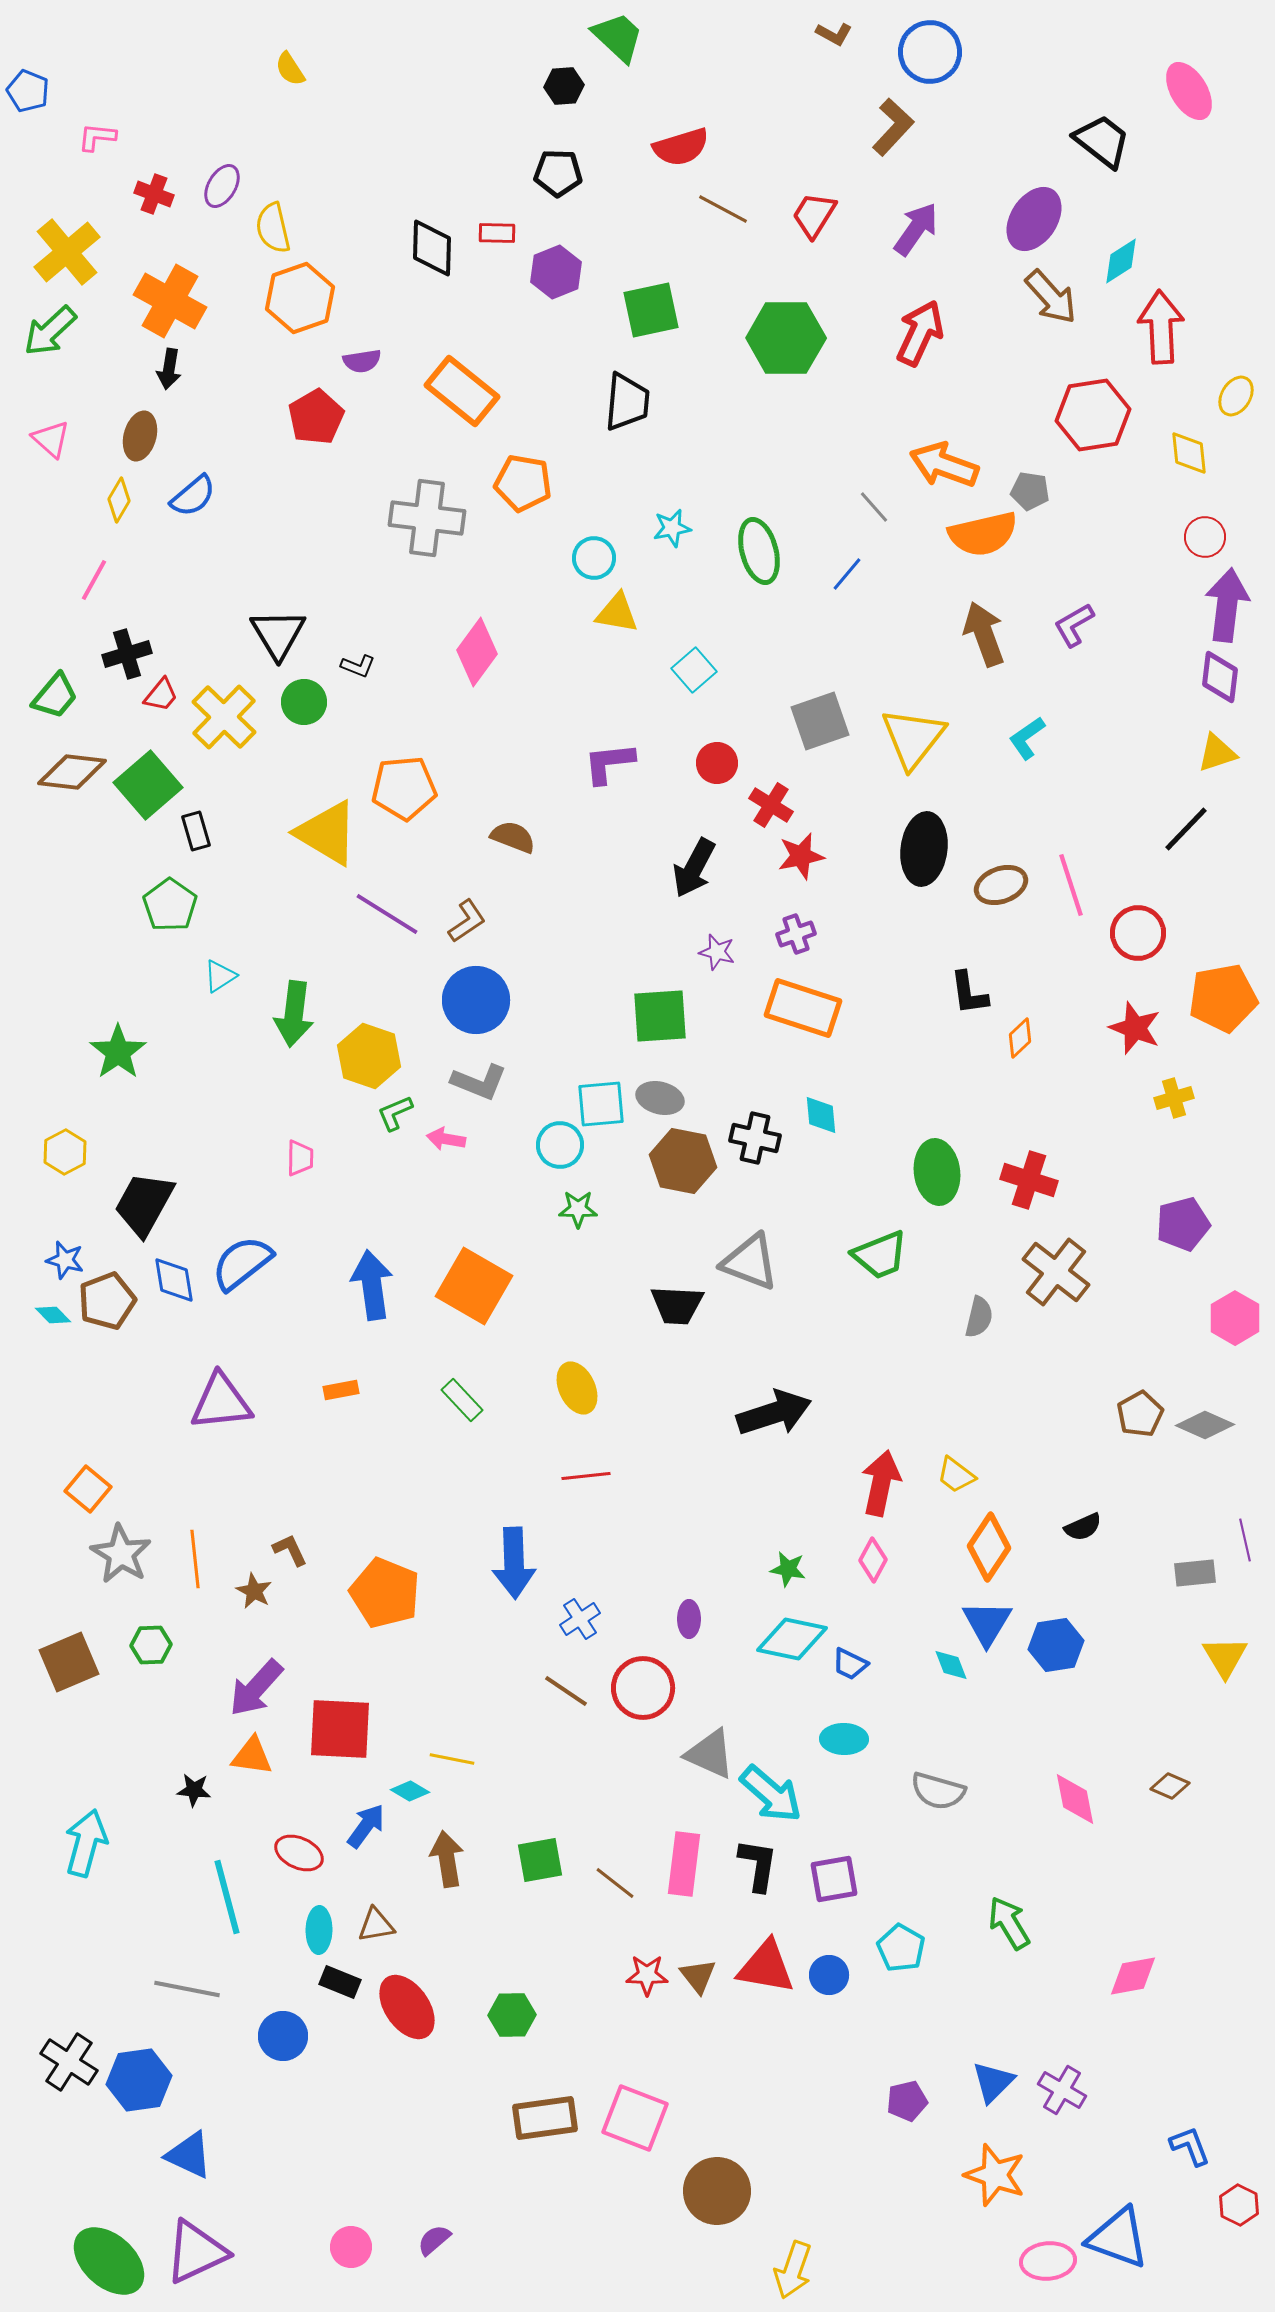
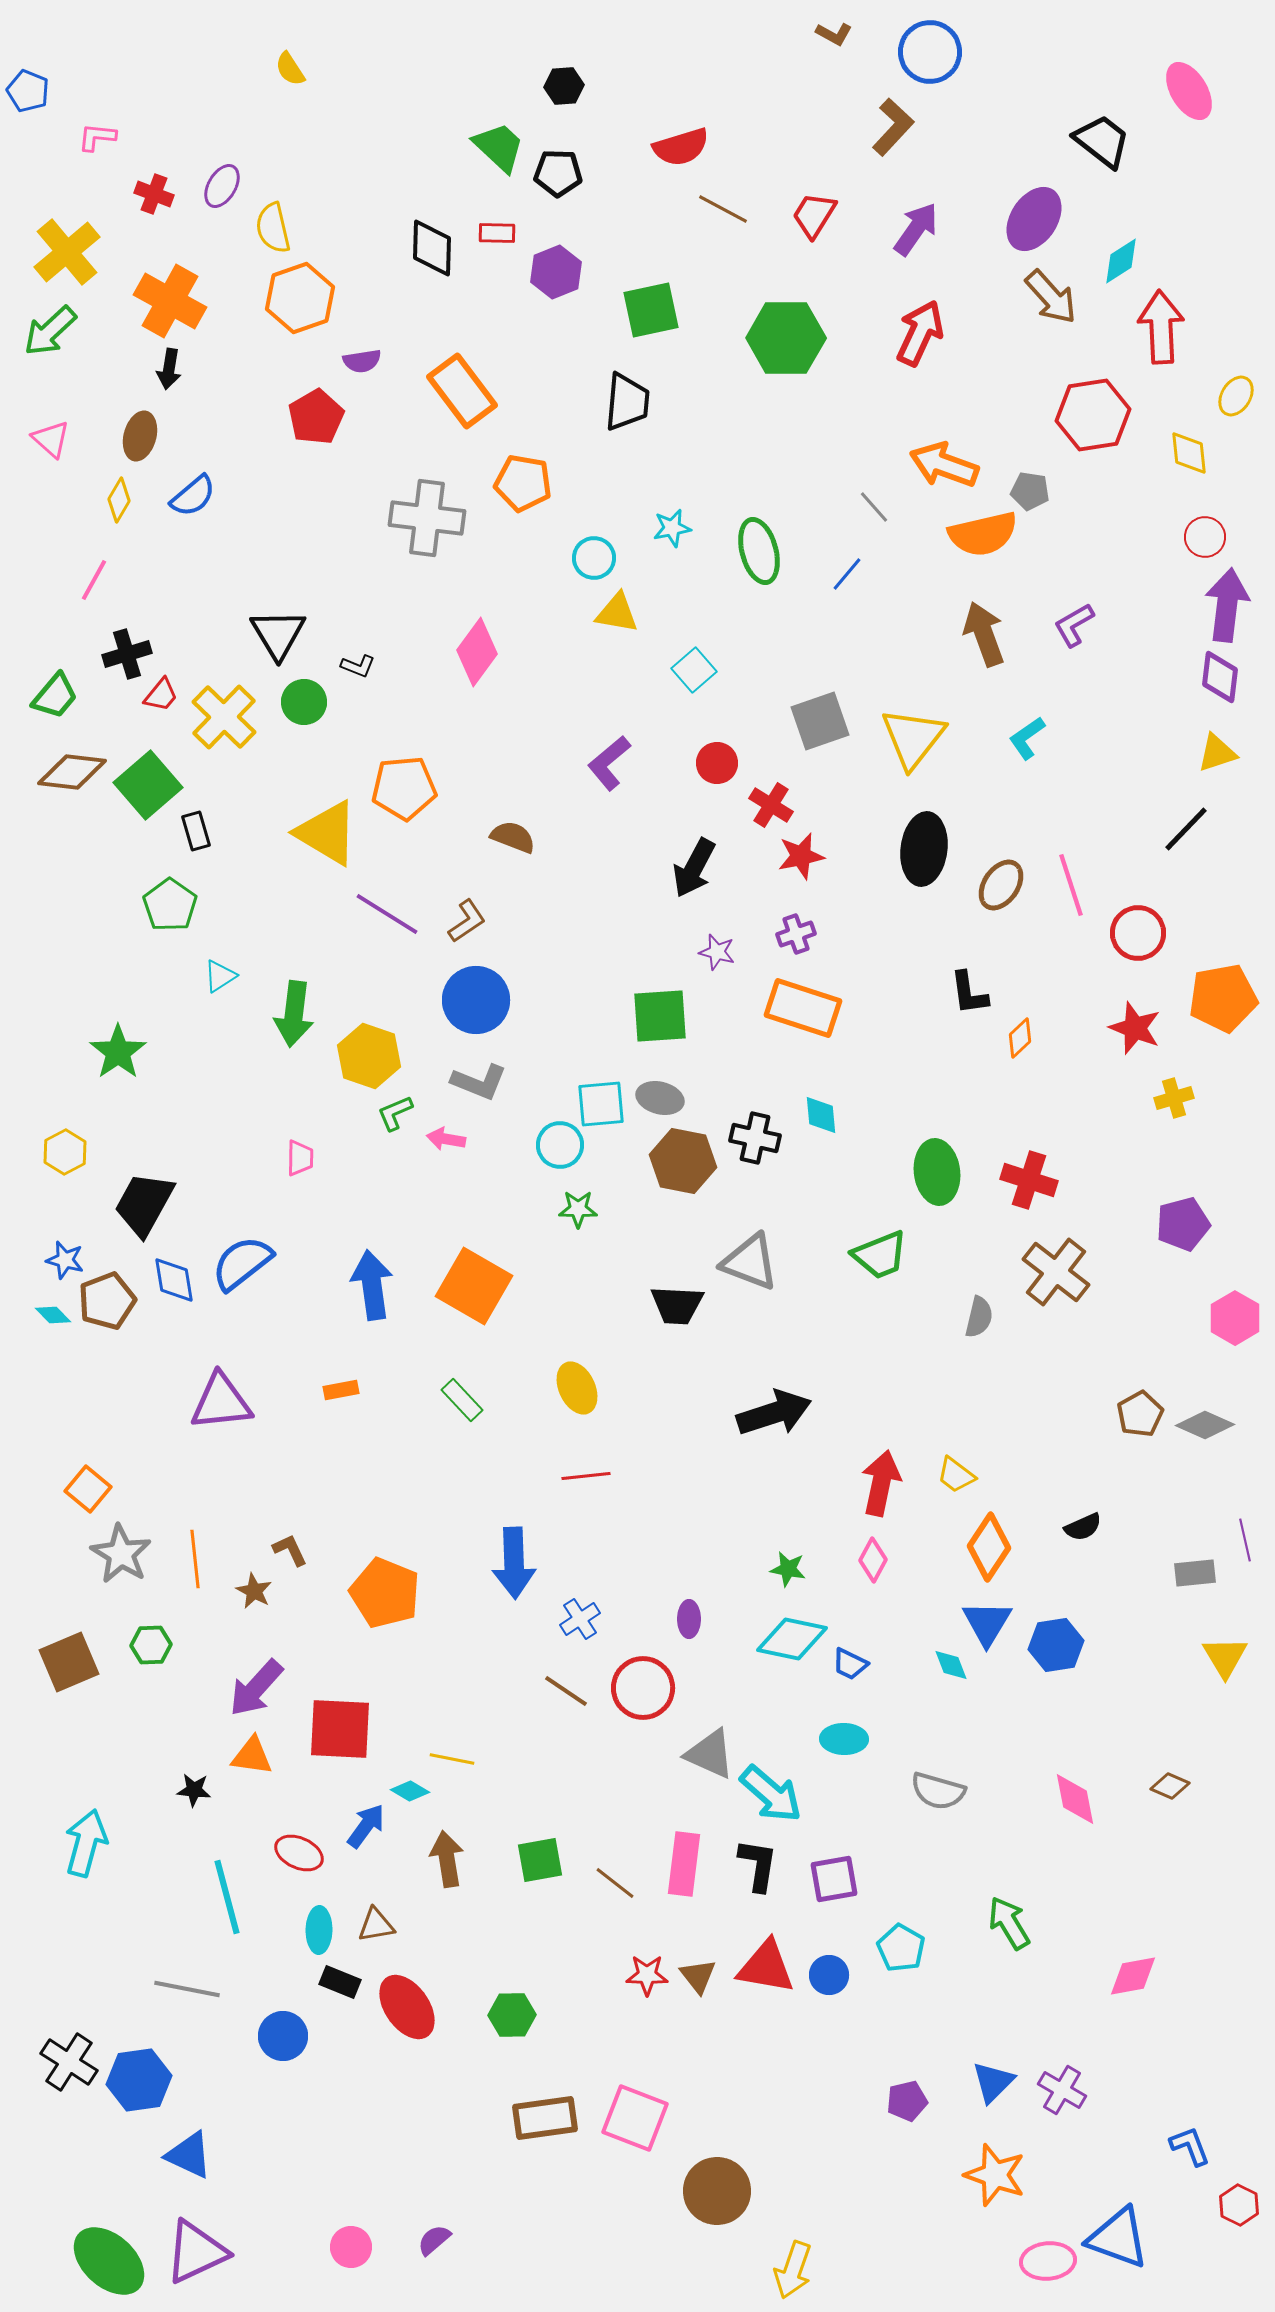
green trapezoid at (618, 37): moved 119 px left, 110 px down
orange rectangle at (462, 391): rotated 14 degrees clockwise
purple L-shape at (609, 763): rotated 34 degrees counterclockwise
brown ellipse at (1001, 885): rotated 36 degrees counterclockwise
